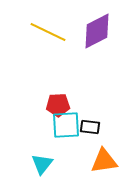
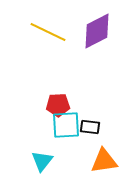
cyan triangle: moved 3 px up
